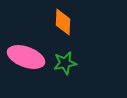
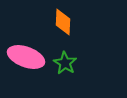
green star: rotated 30 degrees counterclockwise
